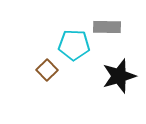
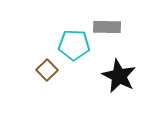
black star: rotated 28 degrees counterclockwise
